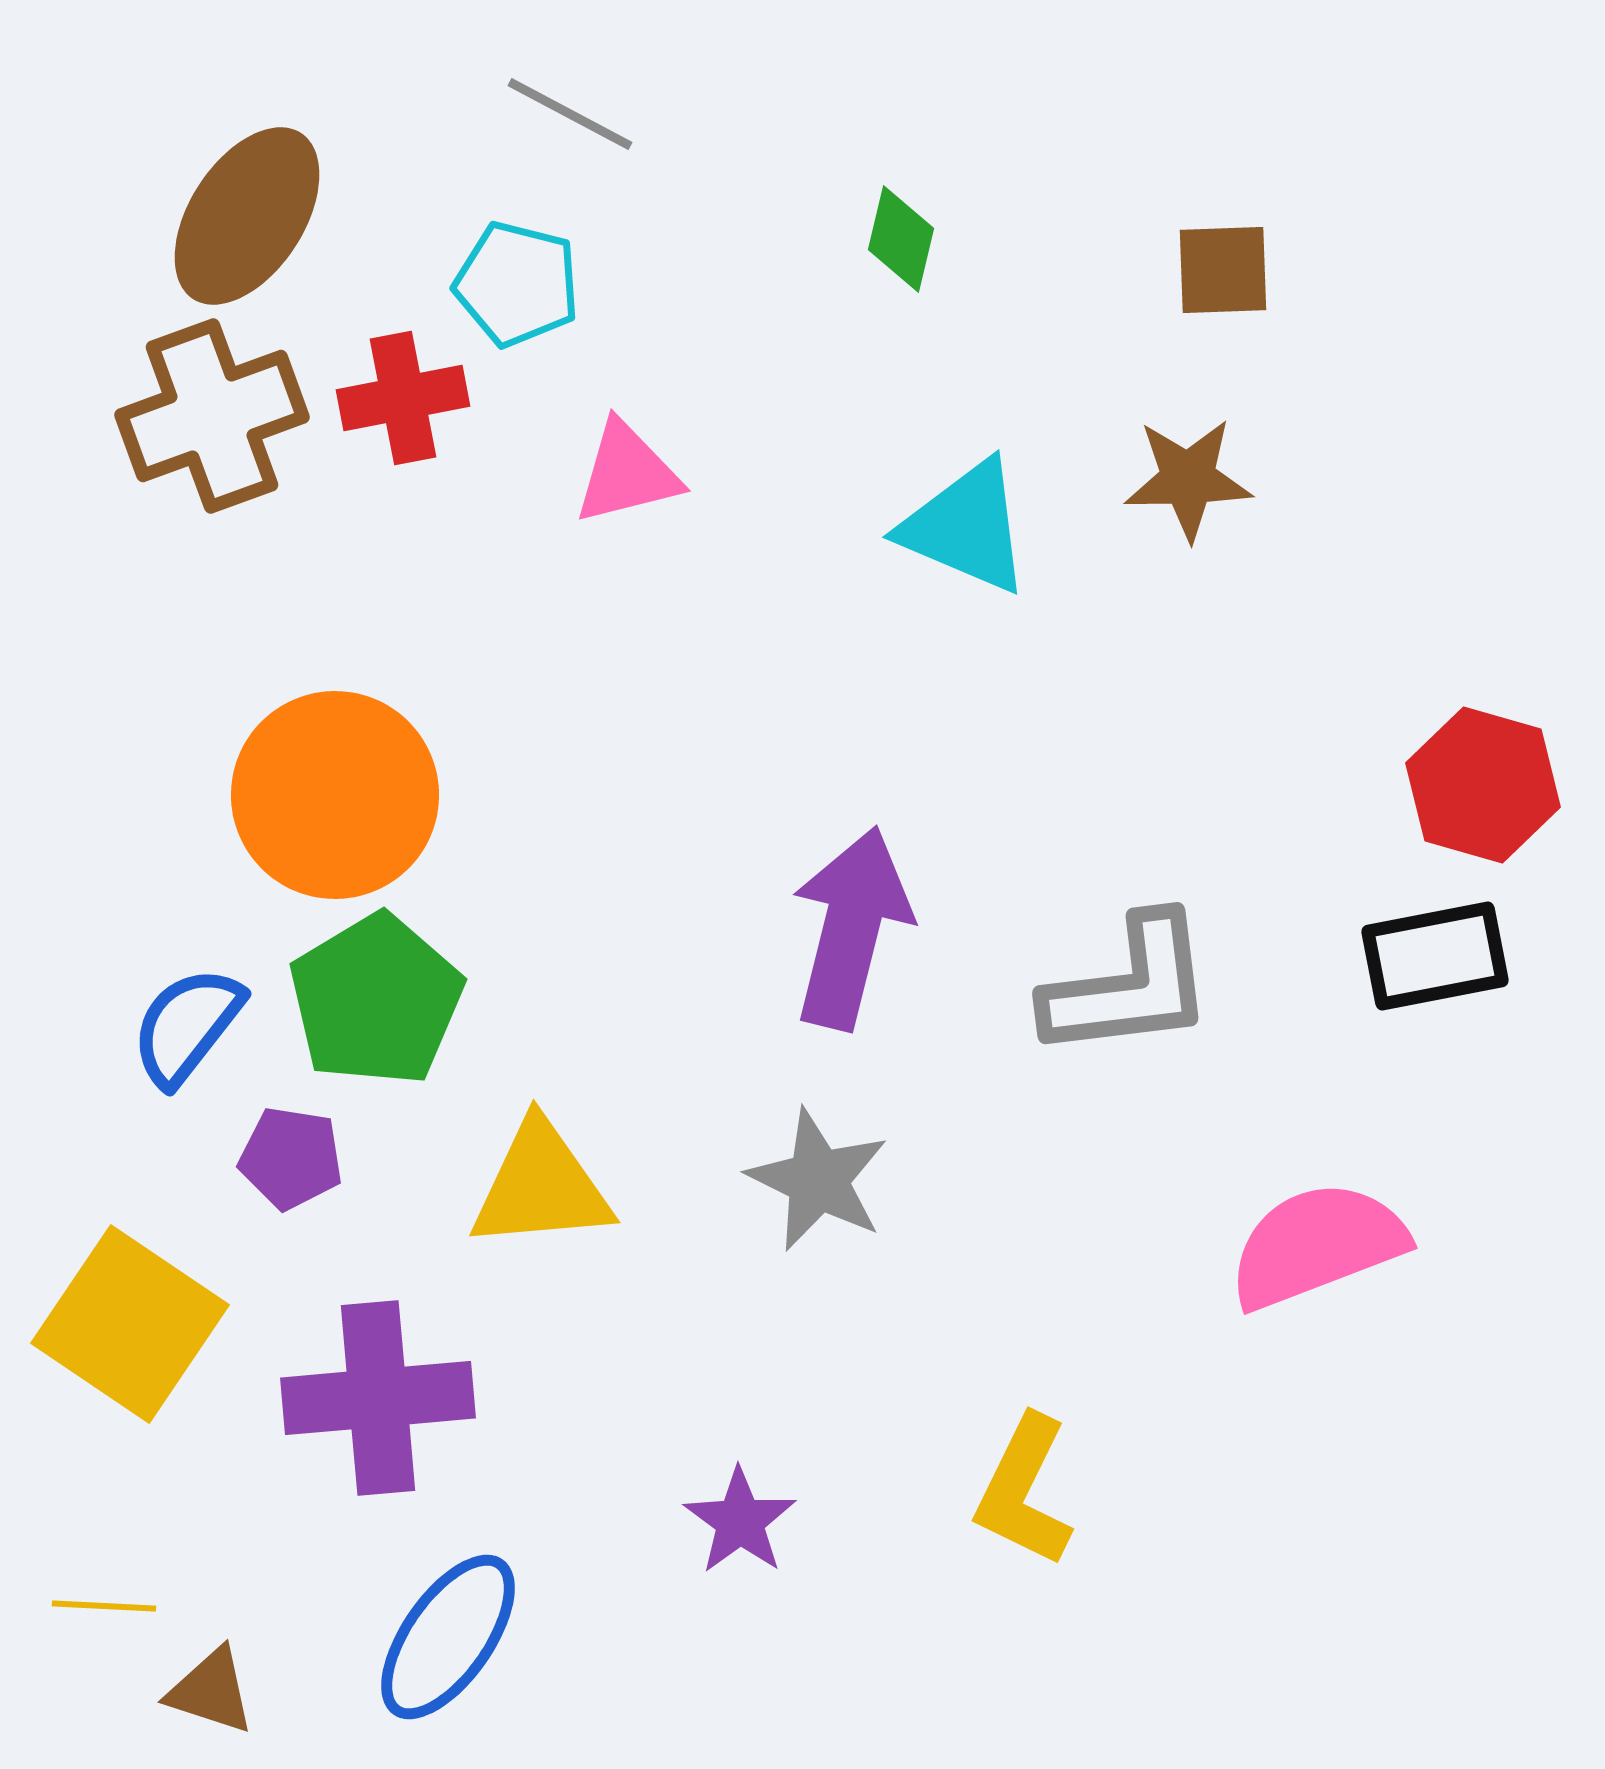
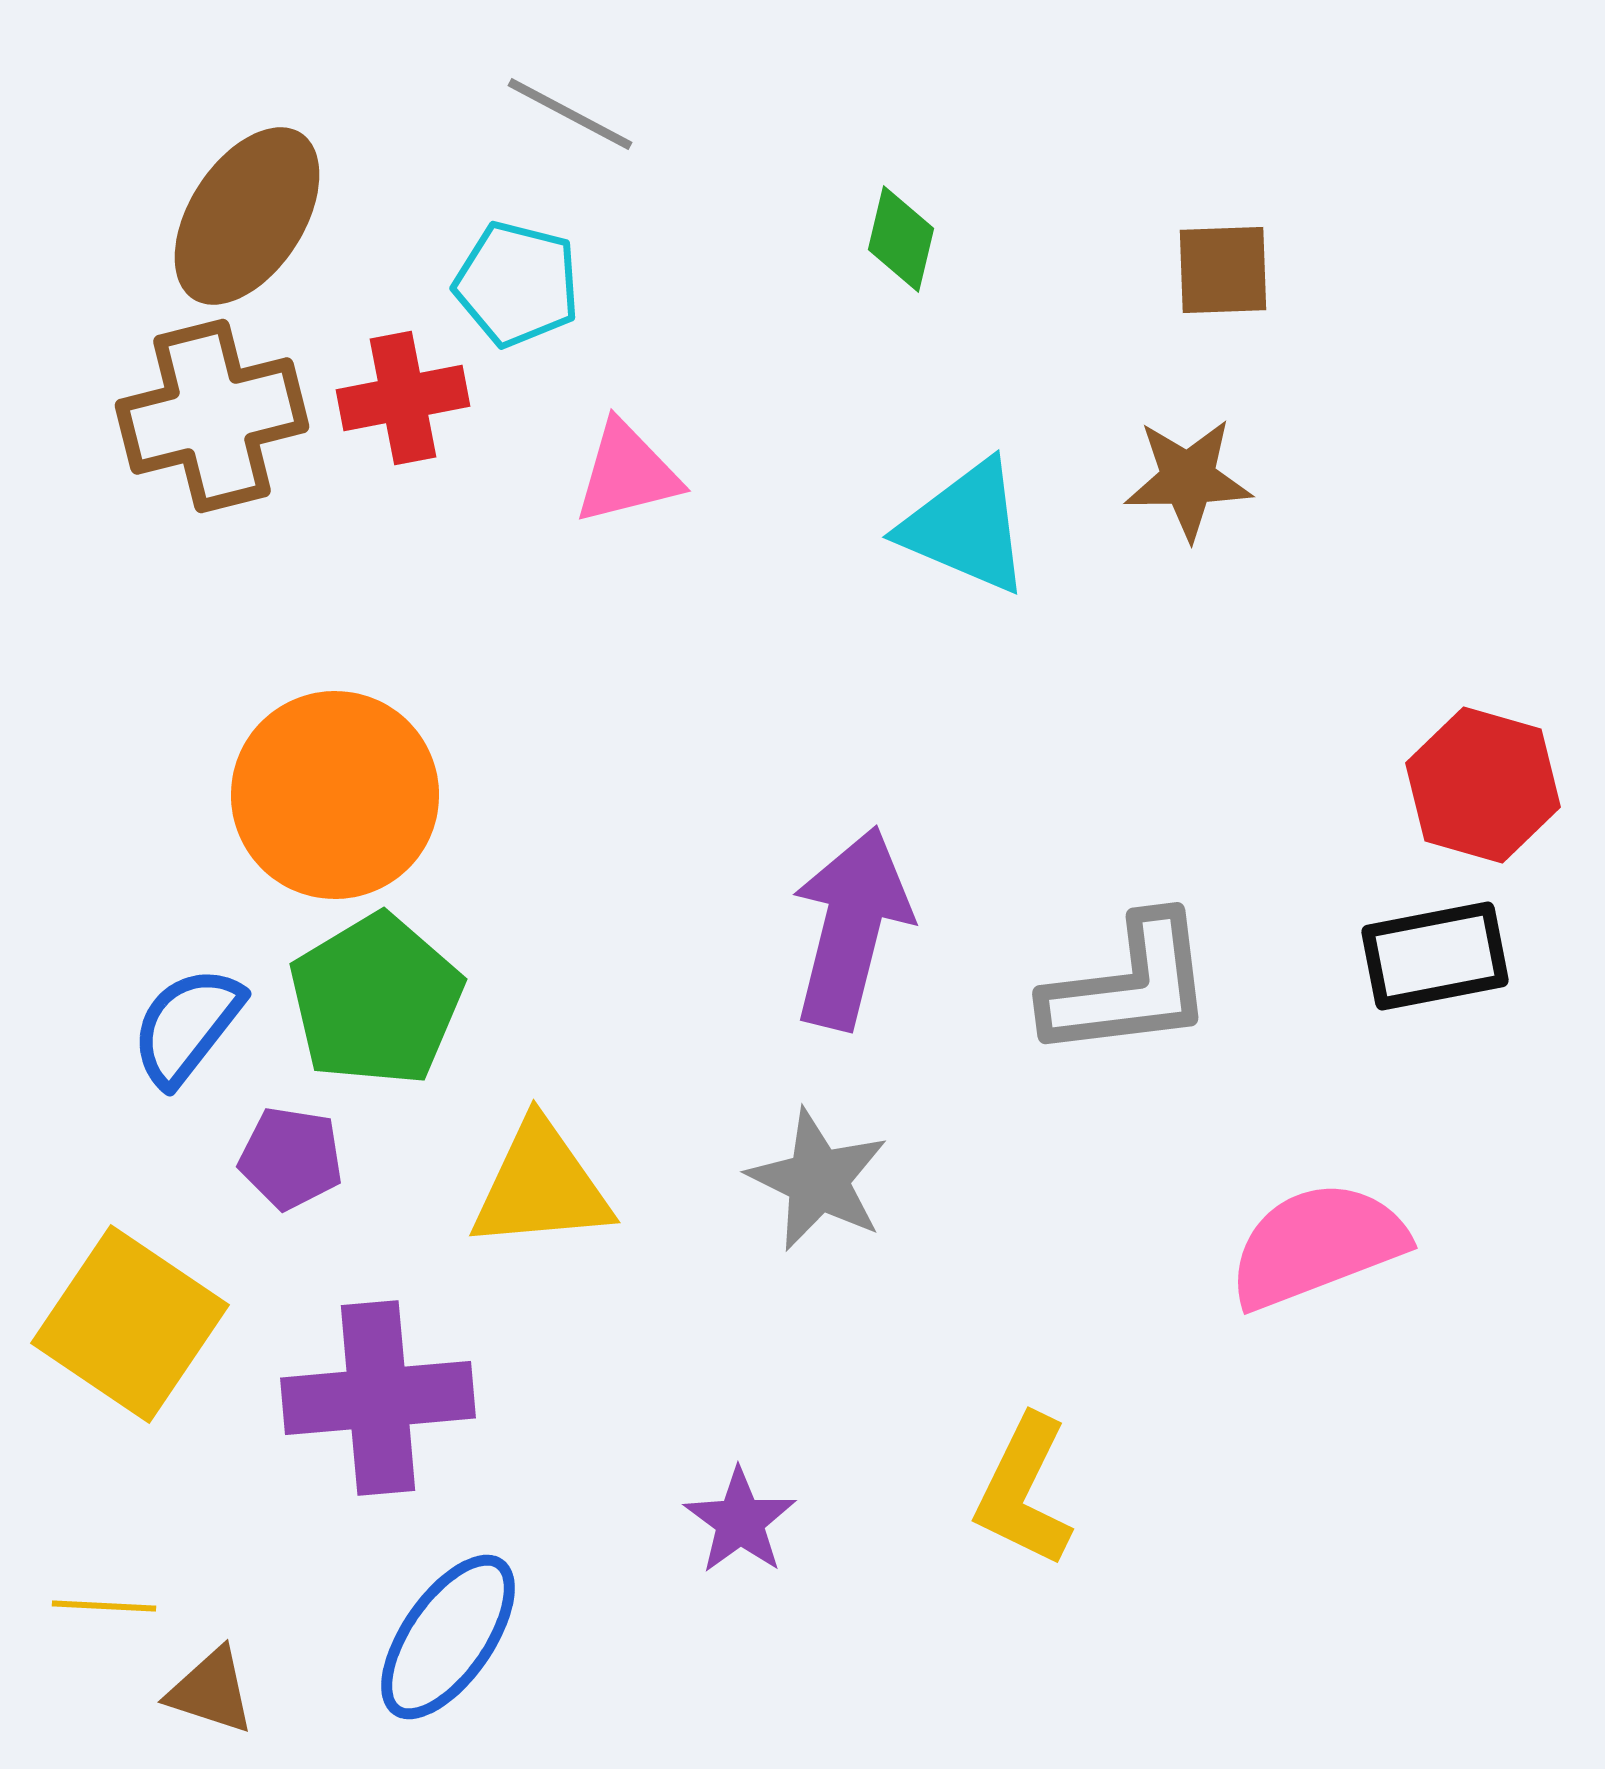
brown cross: rotated 6 degrees clockwise
